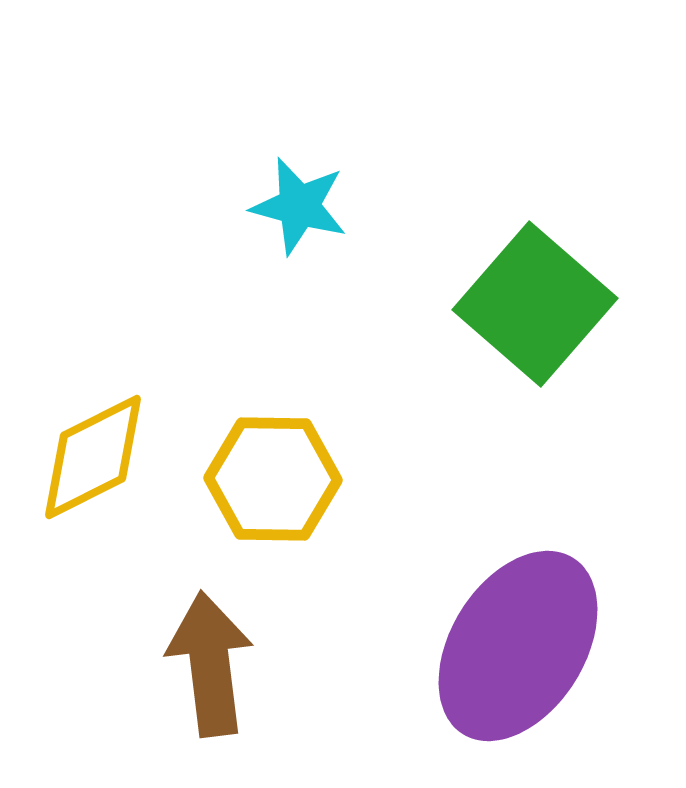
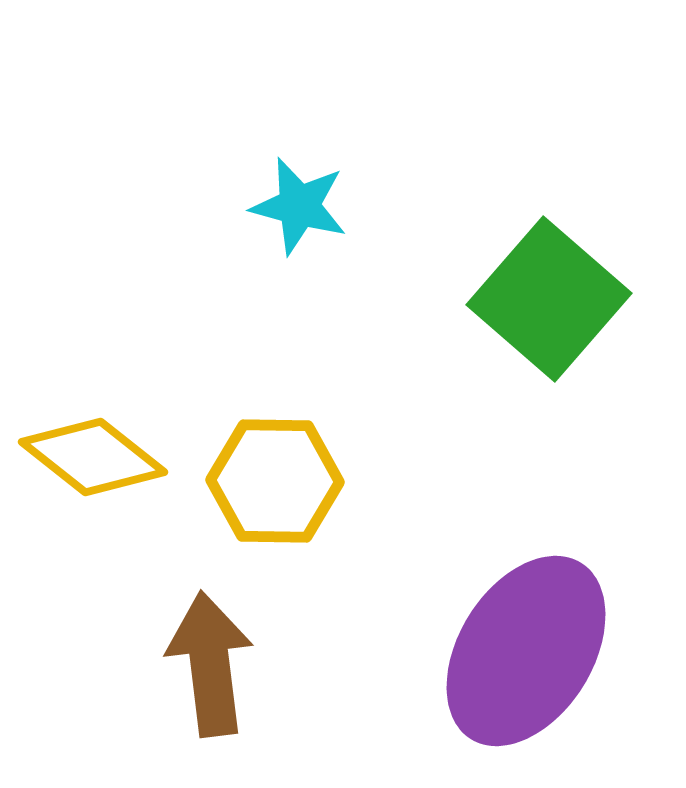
green square: moved 14 px right, 5 px up
yellow diamond: rotated 65 degrees clockwise
yellow hexagon: moved 2 px right, 2 px down
purple ellipse: moved 8 px right, 5 px down
